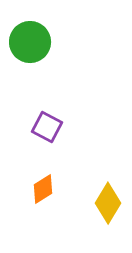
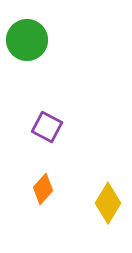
green circle: moved 3 px left, 2 px up
orange diamond: rotated 16 degrees counterclockwise
